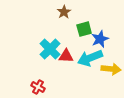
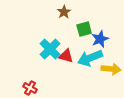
red triangle: rotated 14 degrees clockwise
red cross: moved 8 px left, 1 px down
